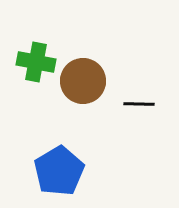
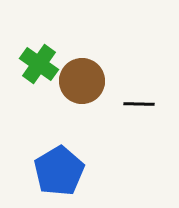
green cross: moved 3 px right, 2 px down; rotated 24 degrees clockwise
brown circle: moved 1 px left
